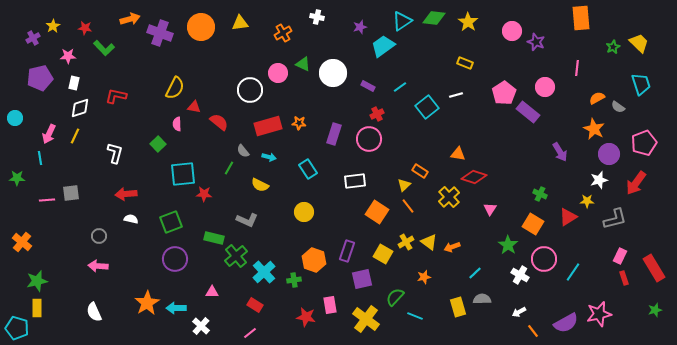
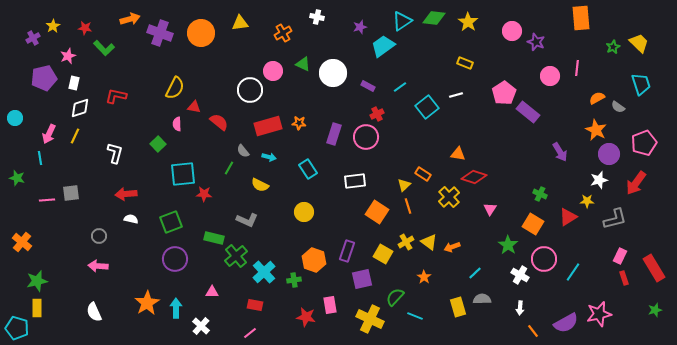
orange circle at (201, 27): moved 6 px down
pink star at (68, 56): rotated 21 degrees counterclockwise
pink circle at (278, 73): moved 5 px left, 2 px up
purple pentagon at (40, 78): moved 4 px right
pink circle at (545, 87): moved 5 px right, 11 px up
orange star at (594, 129): moved 2 px right, 1 px down
pink circle at (369, 139): moved 3 px left, 2 px up
orange rectangle at (420, 171): moved 3 px right, 3 px down
green star at (17, 178): rotated 14 degrees clockwise
orange line at (408, 206): rotated 21 degrees clockwise
orange star at (424, 277): rotated 24 degrees counterclockwise
red rectangle at (255, 305): rotated 21 degrees counterclockwise
cyan arrow at (176, 308): rotated 90 degrees clockwise
white arrow at (519, 312): moved 1 px right, 4 px up; rotated 56 degrees counterclockwise
yellow cross at (366, 319): moved 4 px right; rotated 12 degrees counterclockwise
